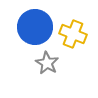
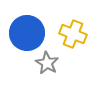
blue circle: moved 8 px left, 6 px down
